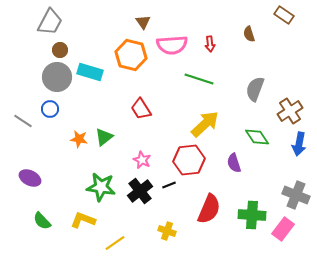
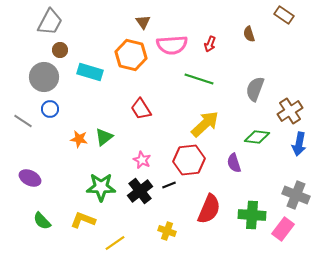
red arrow: rotated 28 degrees clockwise
gray circle: moved 13 px left
green diamond: rotated 50 degrees counterclockwise
green star: rotated 8 degrees counterclockwise
